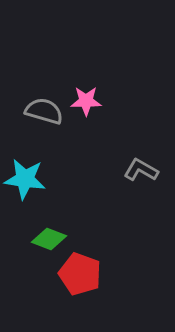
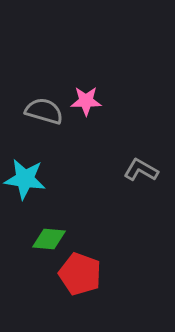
green diamond: rotated 16 degrees counterclockwise
